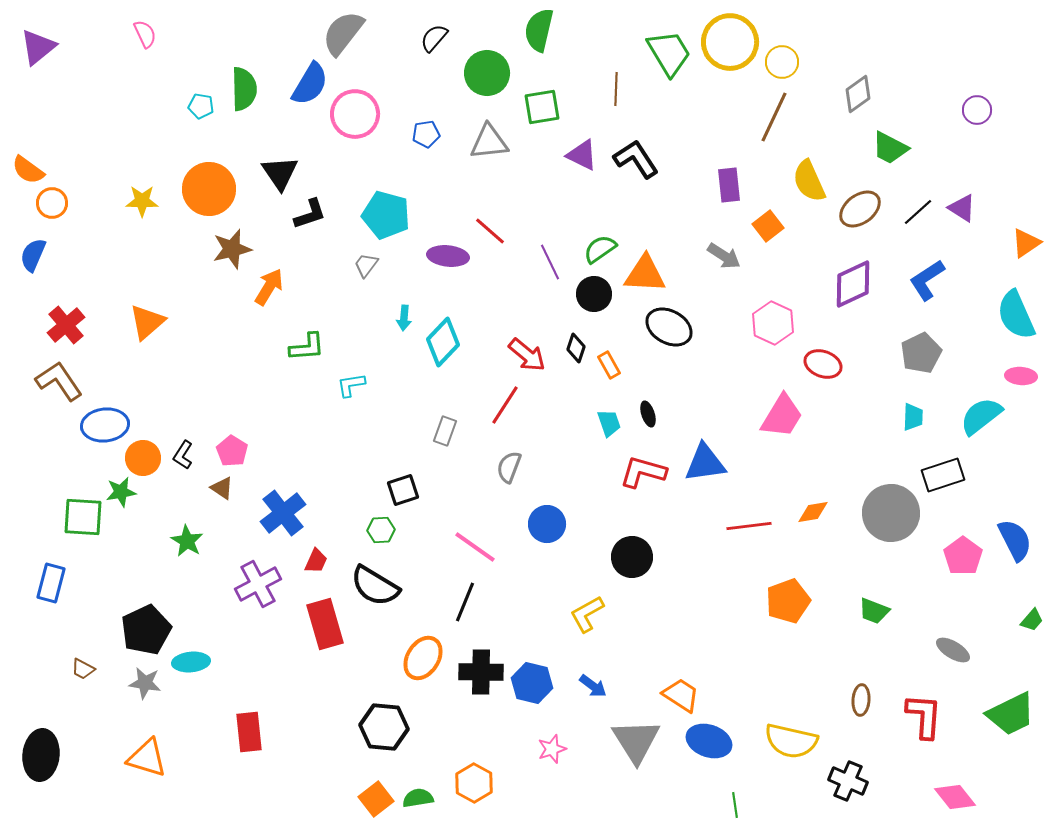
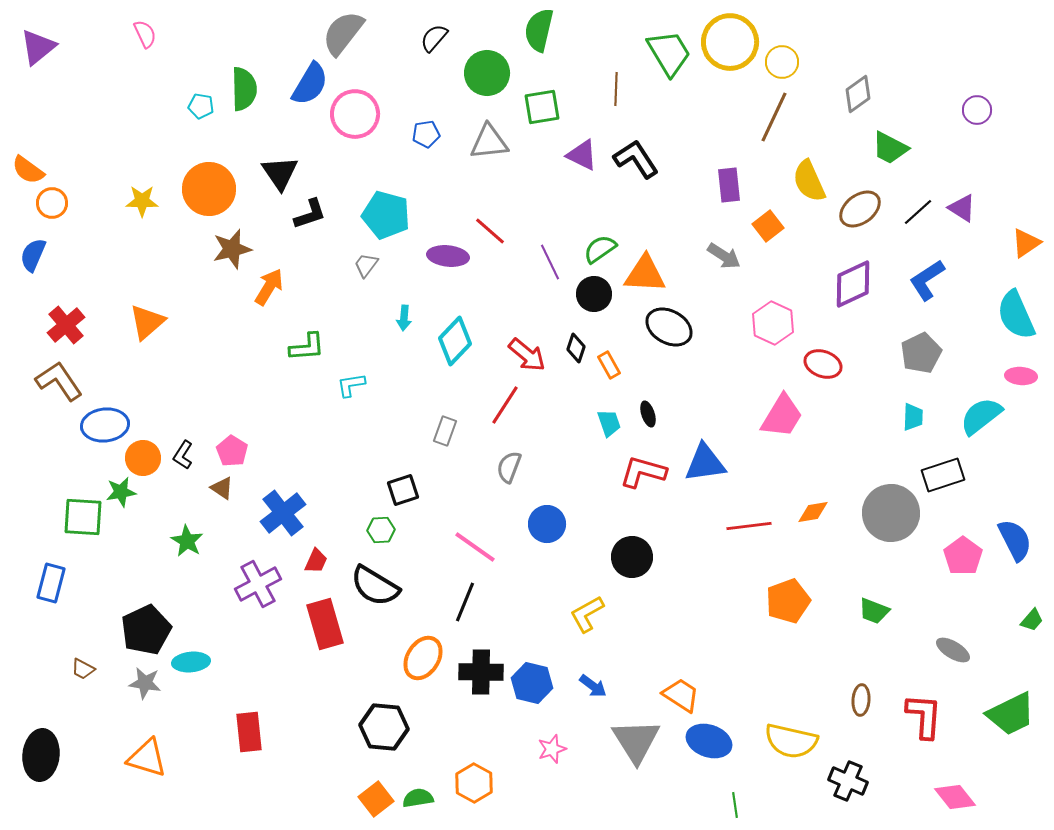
cyan diamond at (443, 342): moved 12 px right, 1 px up
